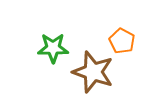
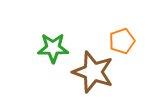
orange pentagon: rotated 25 degrees clockwise
